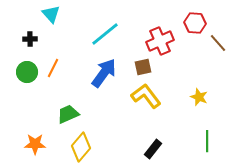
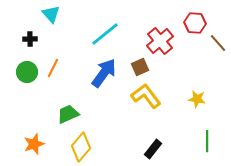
red cross: rotated 16 degrees counterclockwise
brown square: moved 3 px left; rotated 12 degrees counterclockwise
yellow star: moved 2 px left, 2 px down; rotated 12 degrees counterclockwise
orange star: moved 1 px left; rotated 20 degrees counterclockwise
